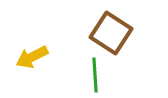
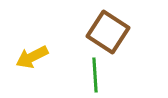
brown square: moved 3 px left, 1 px up
